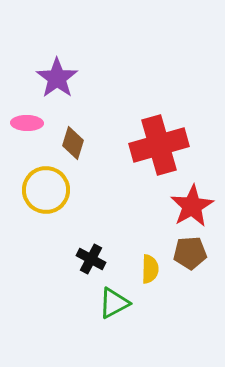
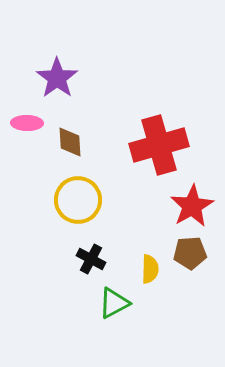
brown diamond: moved 3 px left, 1 px up; rotated 20 degrees counterclockwise
yellow circle: moved 32 px right, 10 px down
